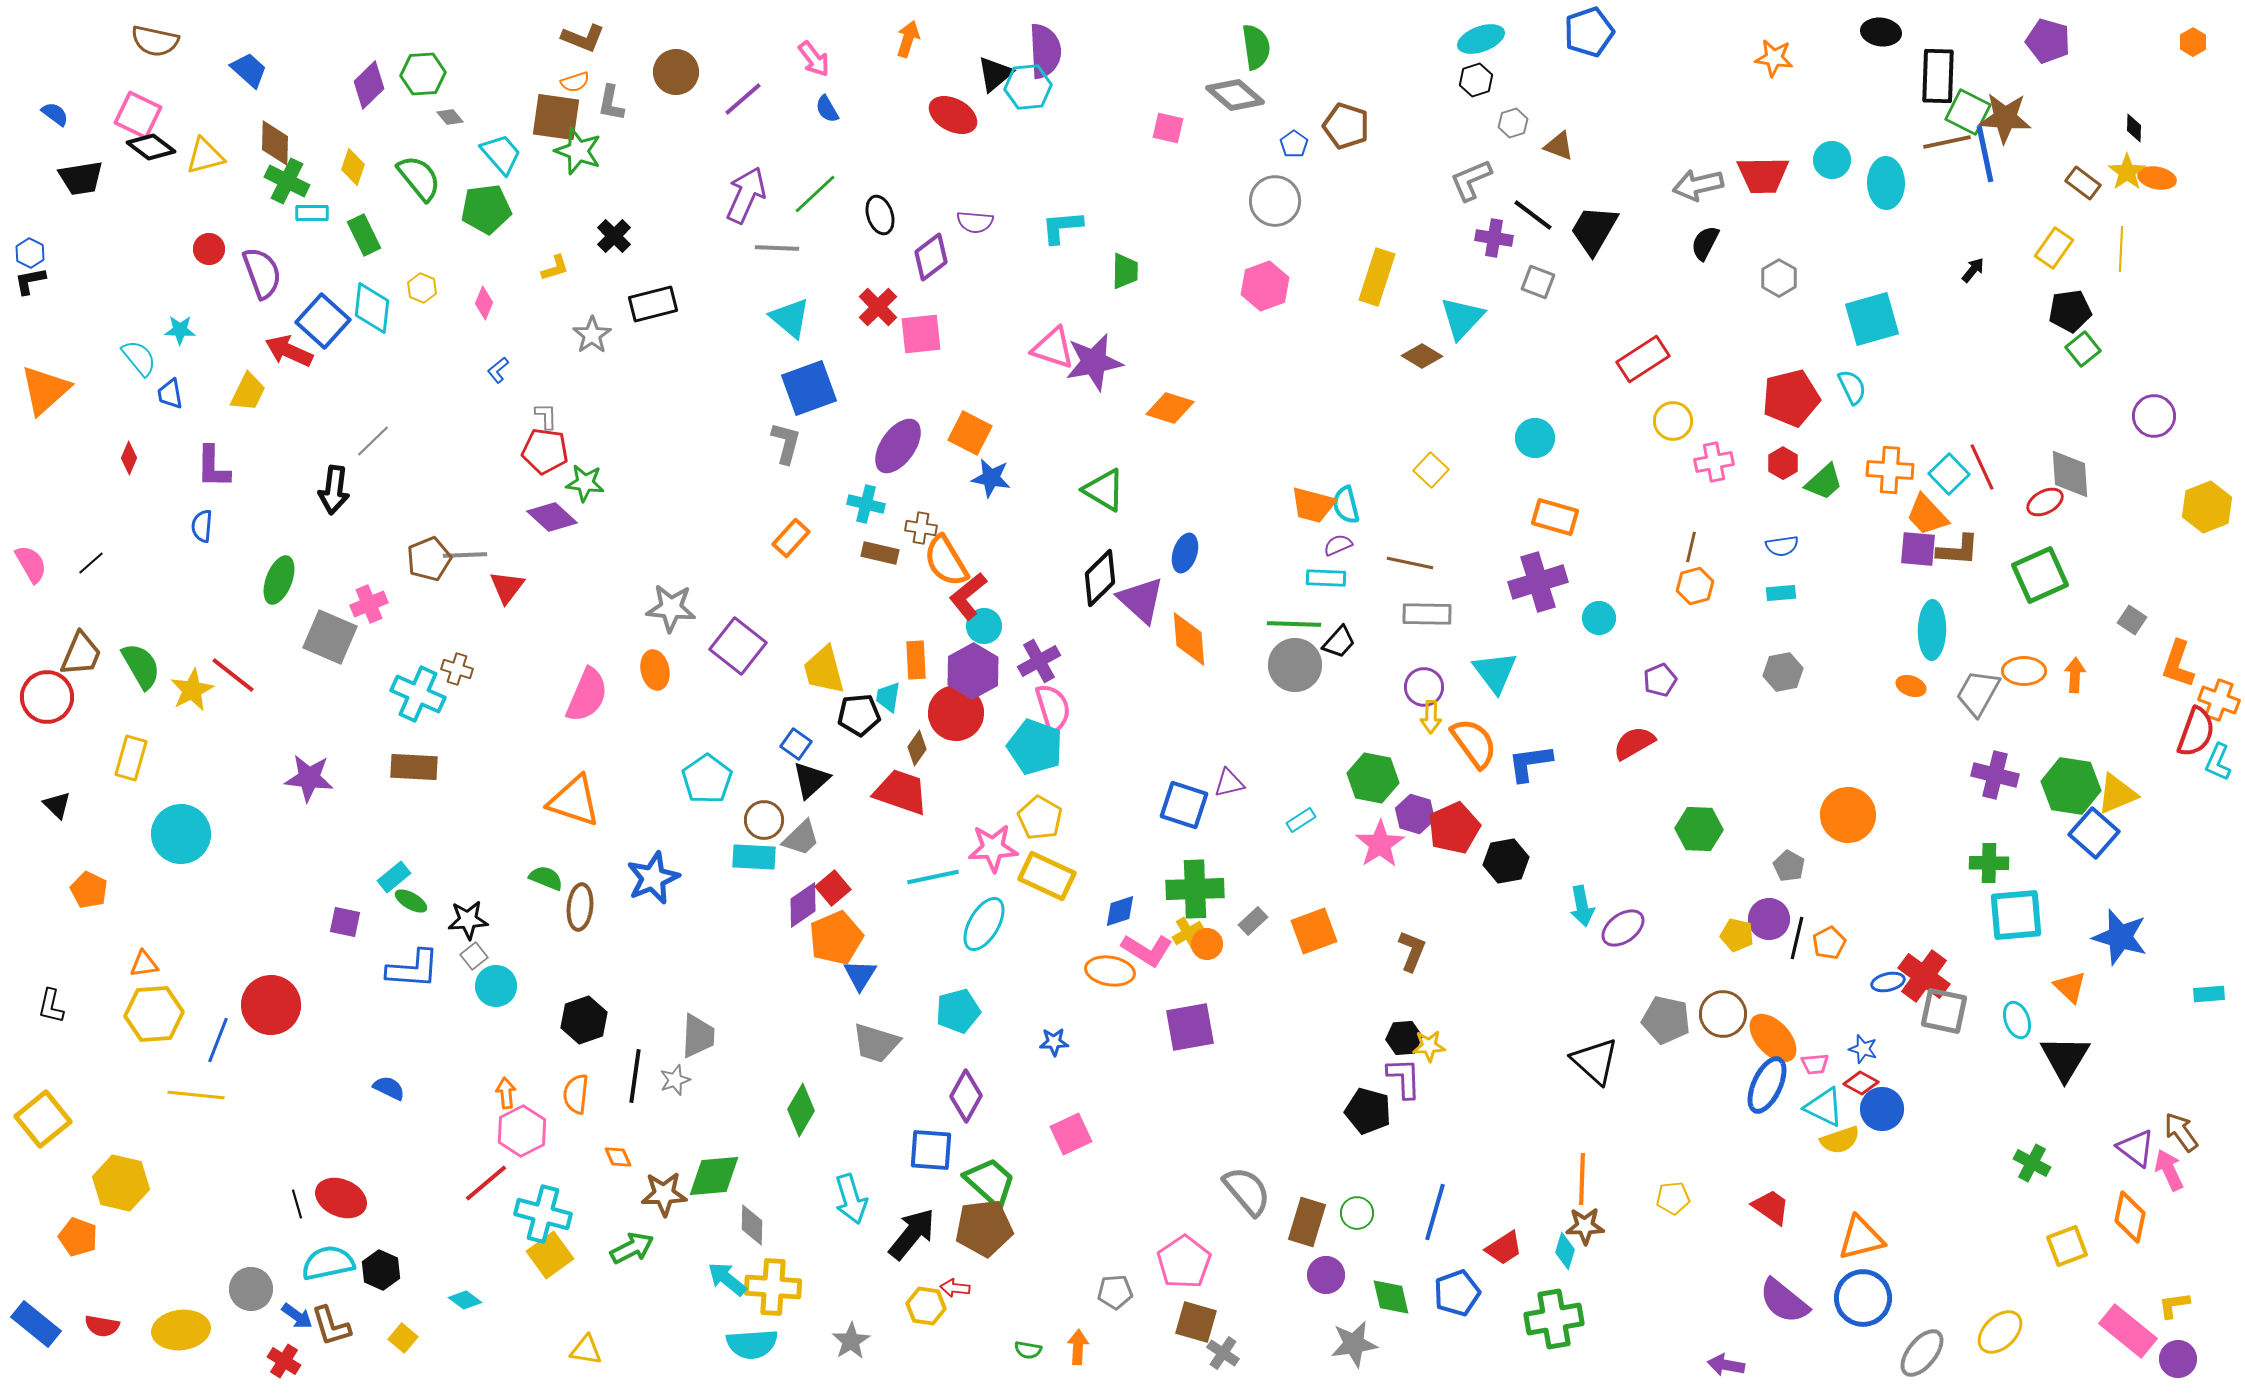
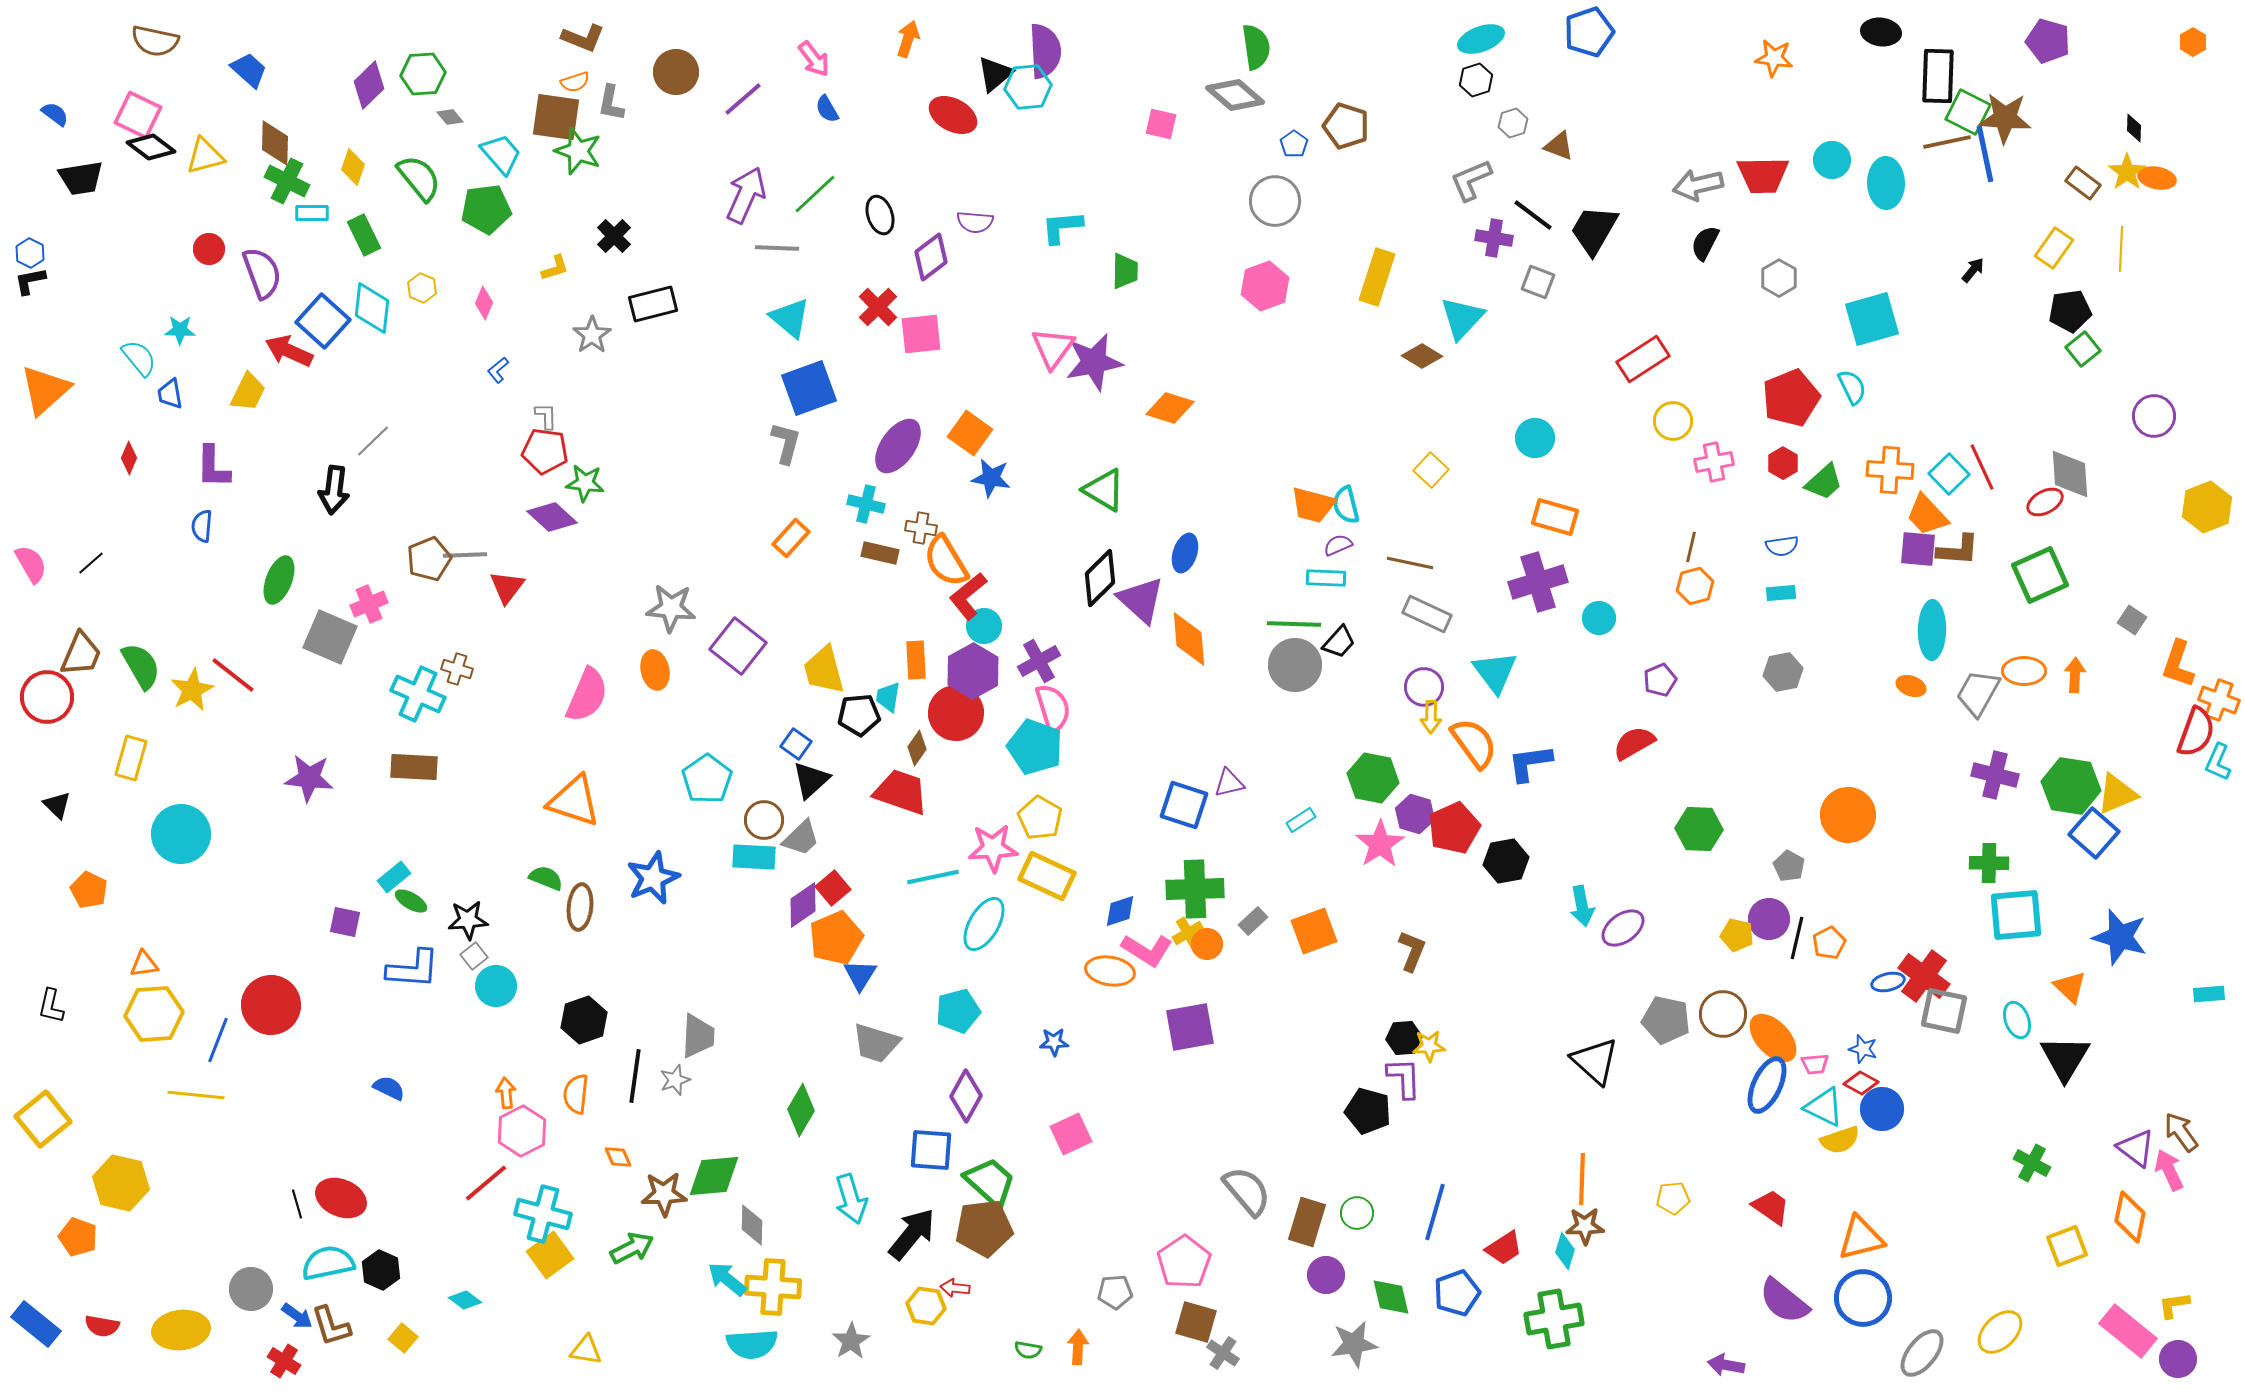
pink square at (1168, 128): moved 7 px left, 4 px up
pink triangle at (1053, 348): rotated 48 degrees clockwise
red pentagon at (1791, 398): rotated 8 degrees counterclockwise
orange square at (970, 433): rotated 9 degrees clockwise
gray rectangle at (1427, 614): rotated 24 degrees clockwise
